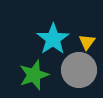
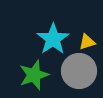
yellow triangle: rotated 36 degrees clockwise
gray circle: moved 1 px down
